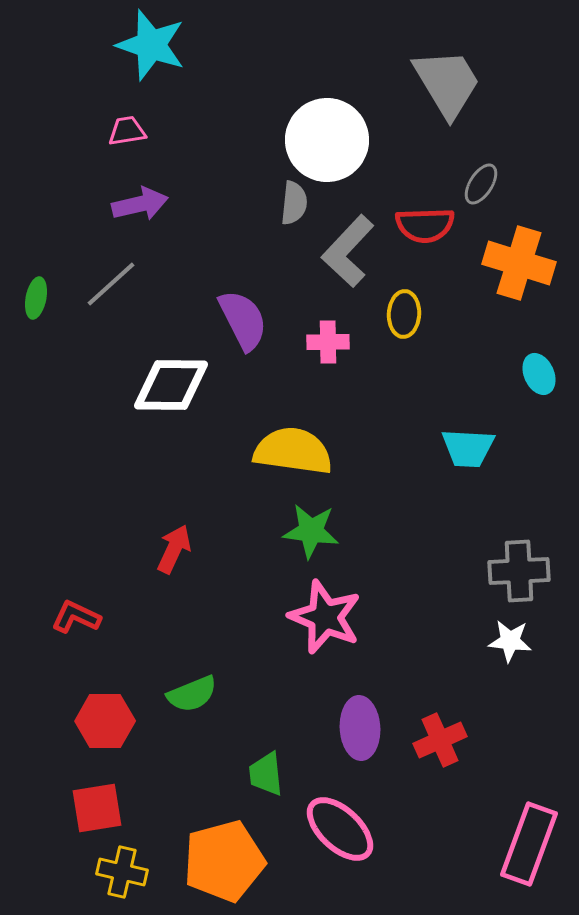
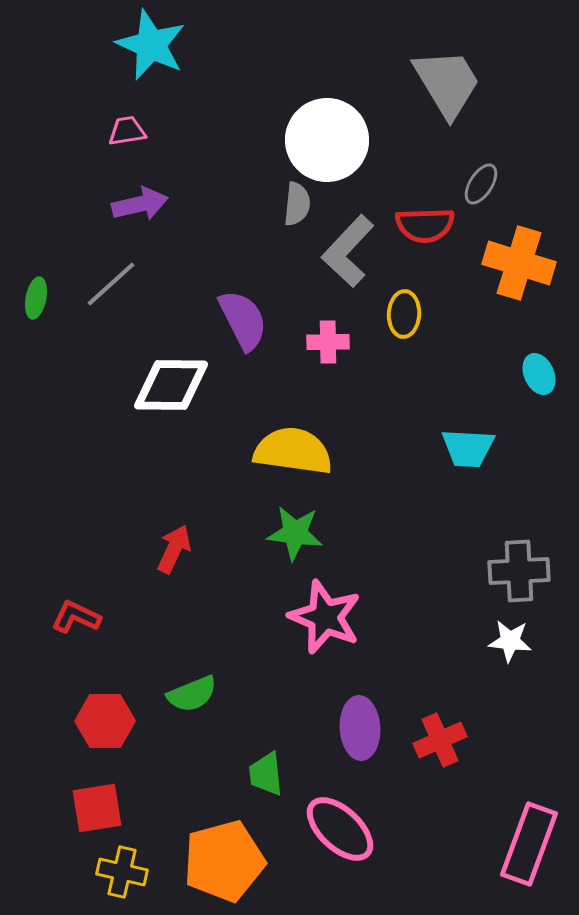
cyan star: rotated 6 degrees clockwise
gray semicircle: moved 3 px right, 1 px down
green star: moved 16 px left, 2 px down
